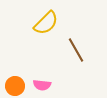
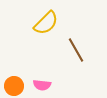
orange circle: moved 1 px left
